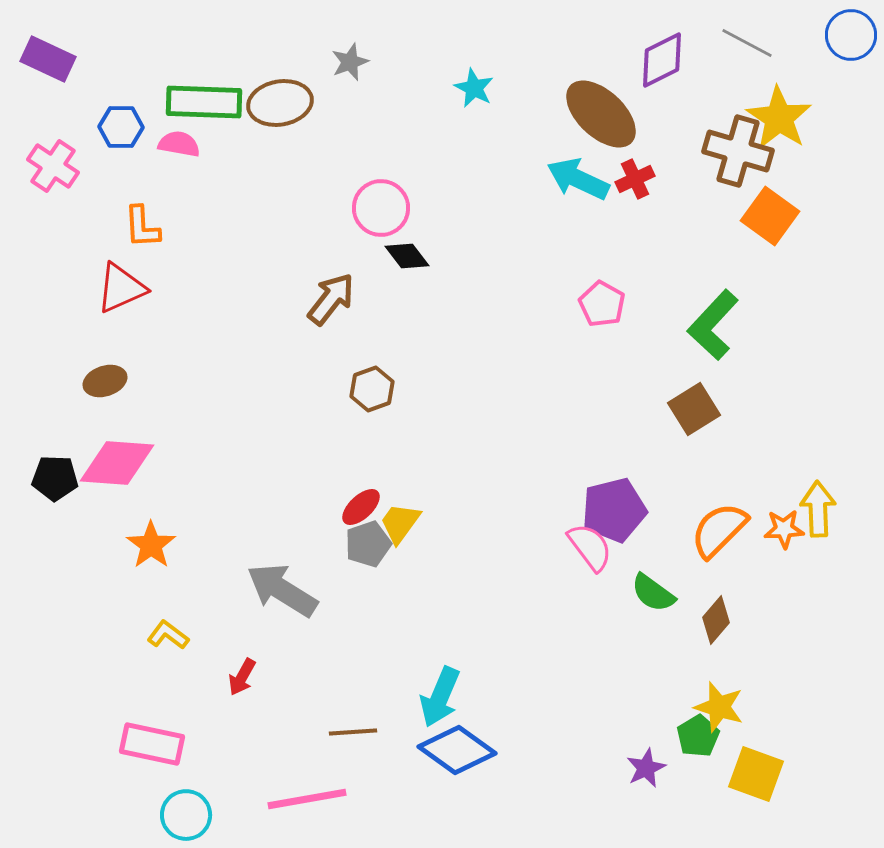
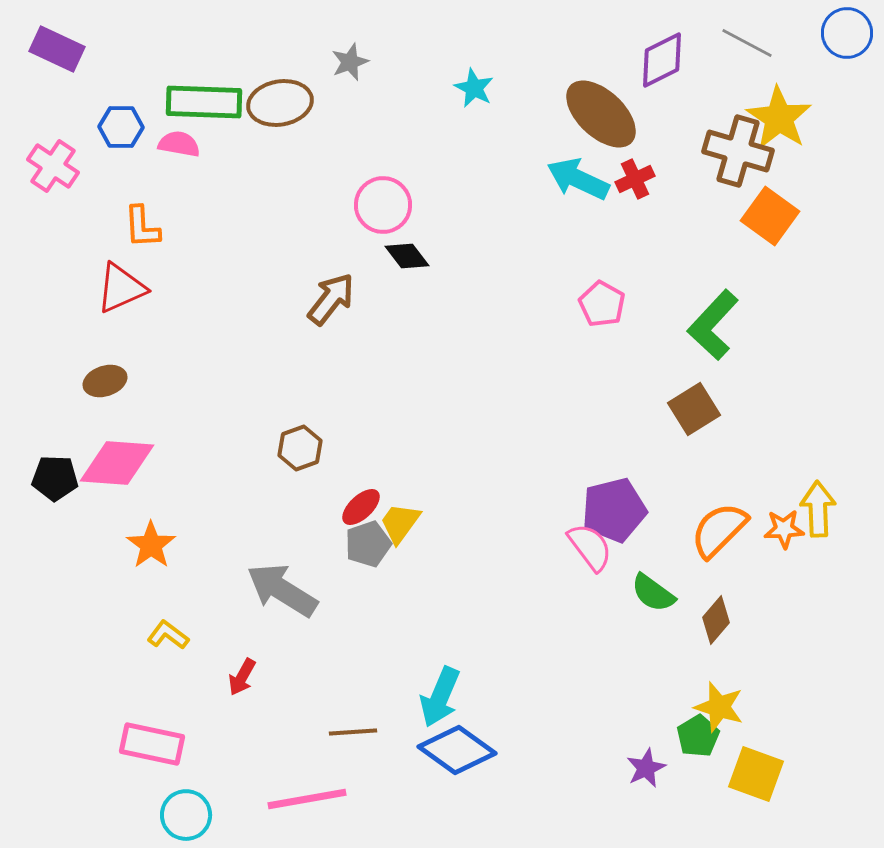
blue circle at (851, 35): moved 4 px left, 2 px up
purple rectangle at (48, 59): moved 9 px right, 10 px up
pink circle at (381, 208): moved 2 px right, 3 px up
brown hexagon at (372, 389): moved 72 px left, 59 px down
